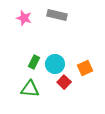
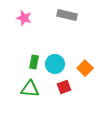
gray rectangle: moved 10 px right
green rectangle: rotated 16 degrees counterclockwise
orange square: rotated 21 degrees counterclockwise
red square: moved 5 px down; rotated 24 degrees clockwise
